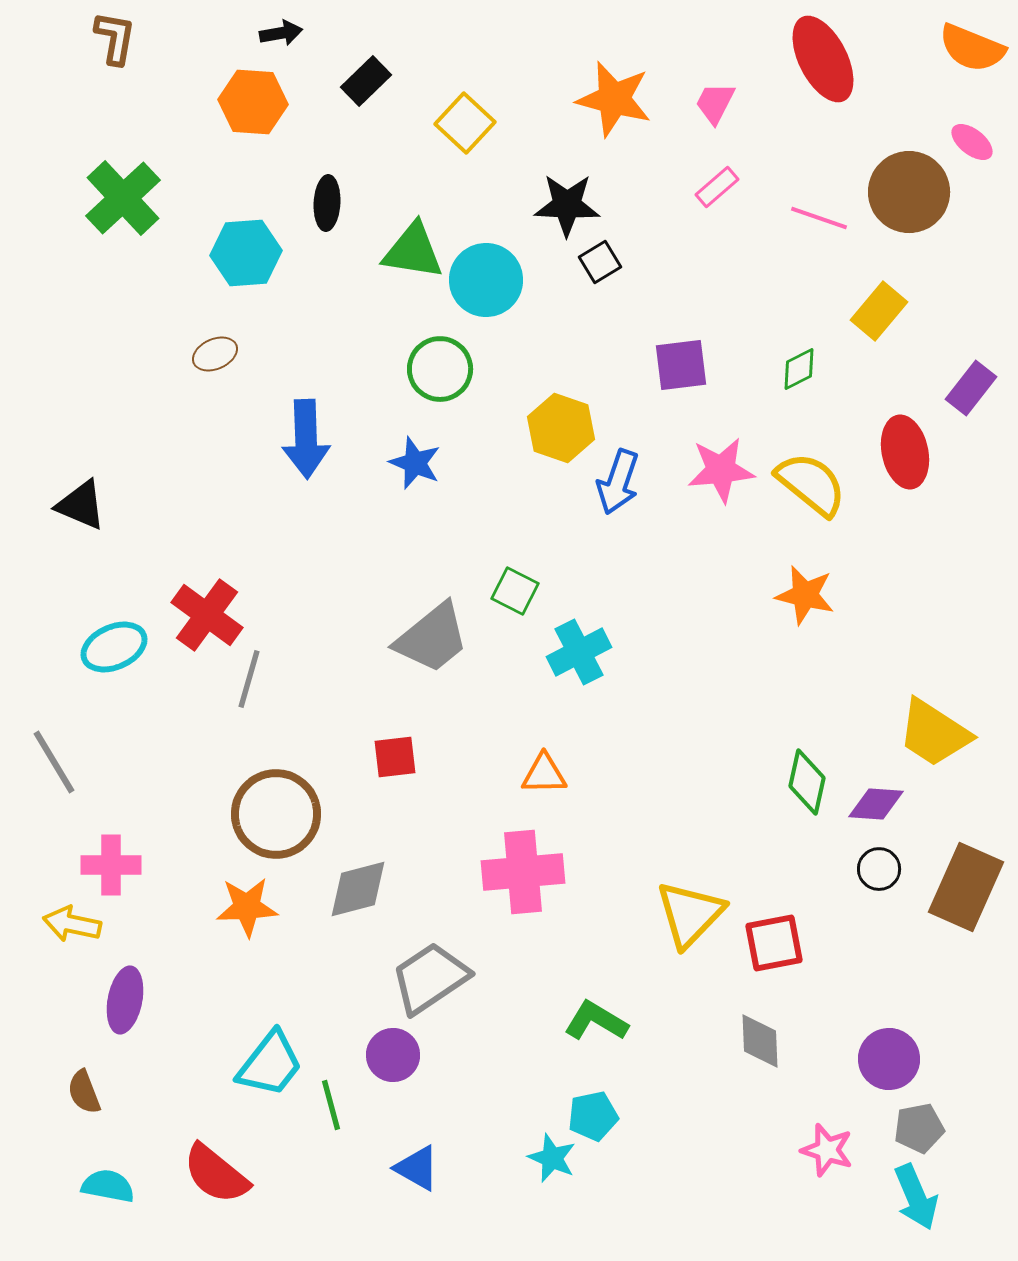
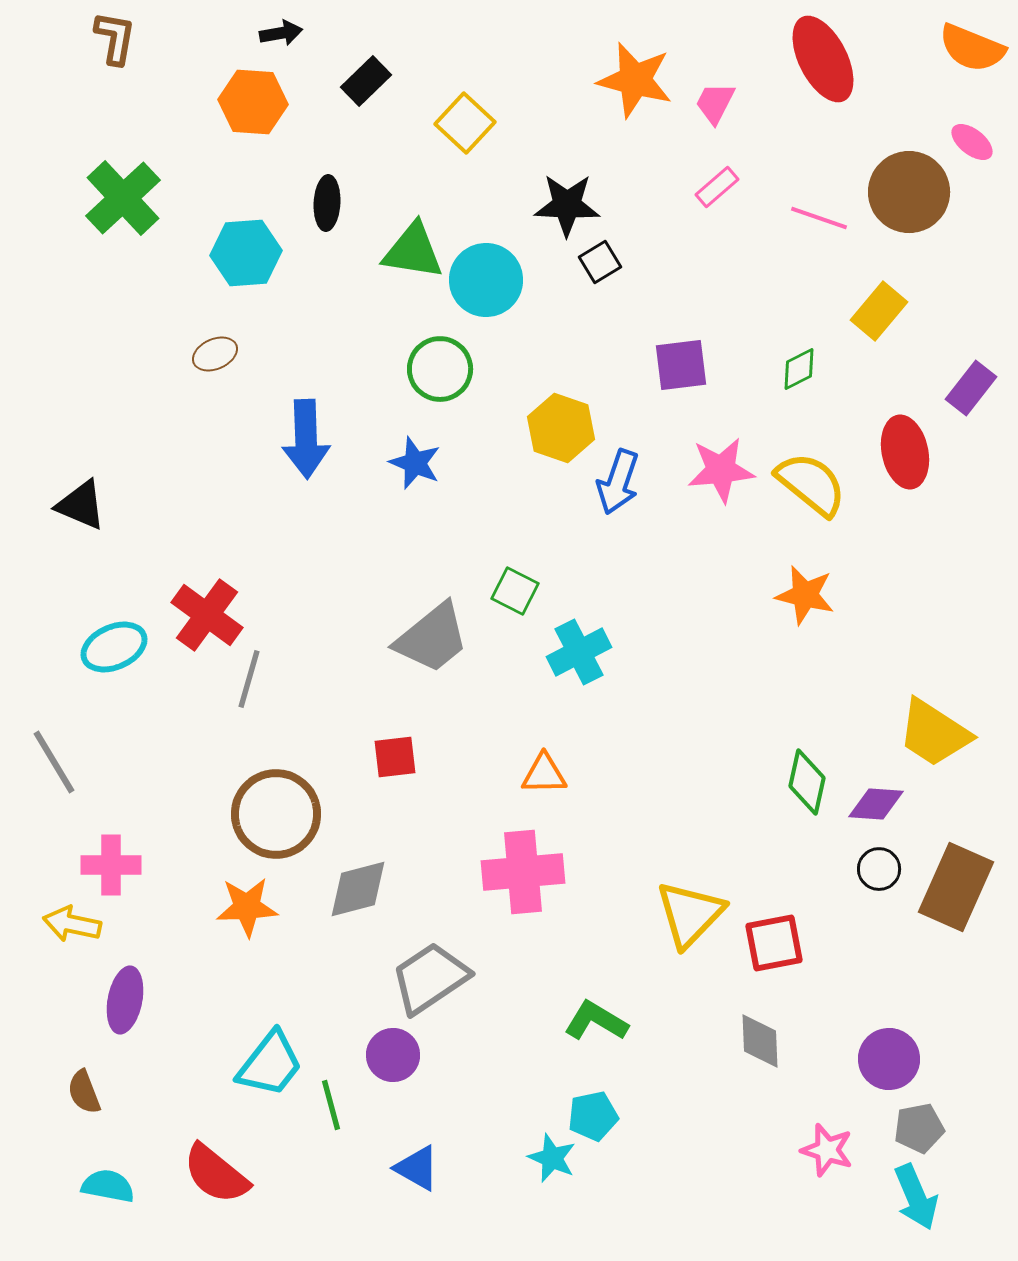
orange star at (614, 99): moved 21 px right, 19 px up
brown rectangle at (966, 887): moved 10 px left
